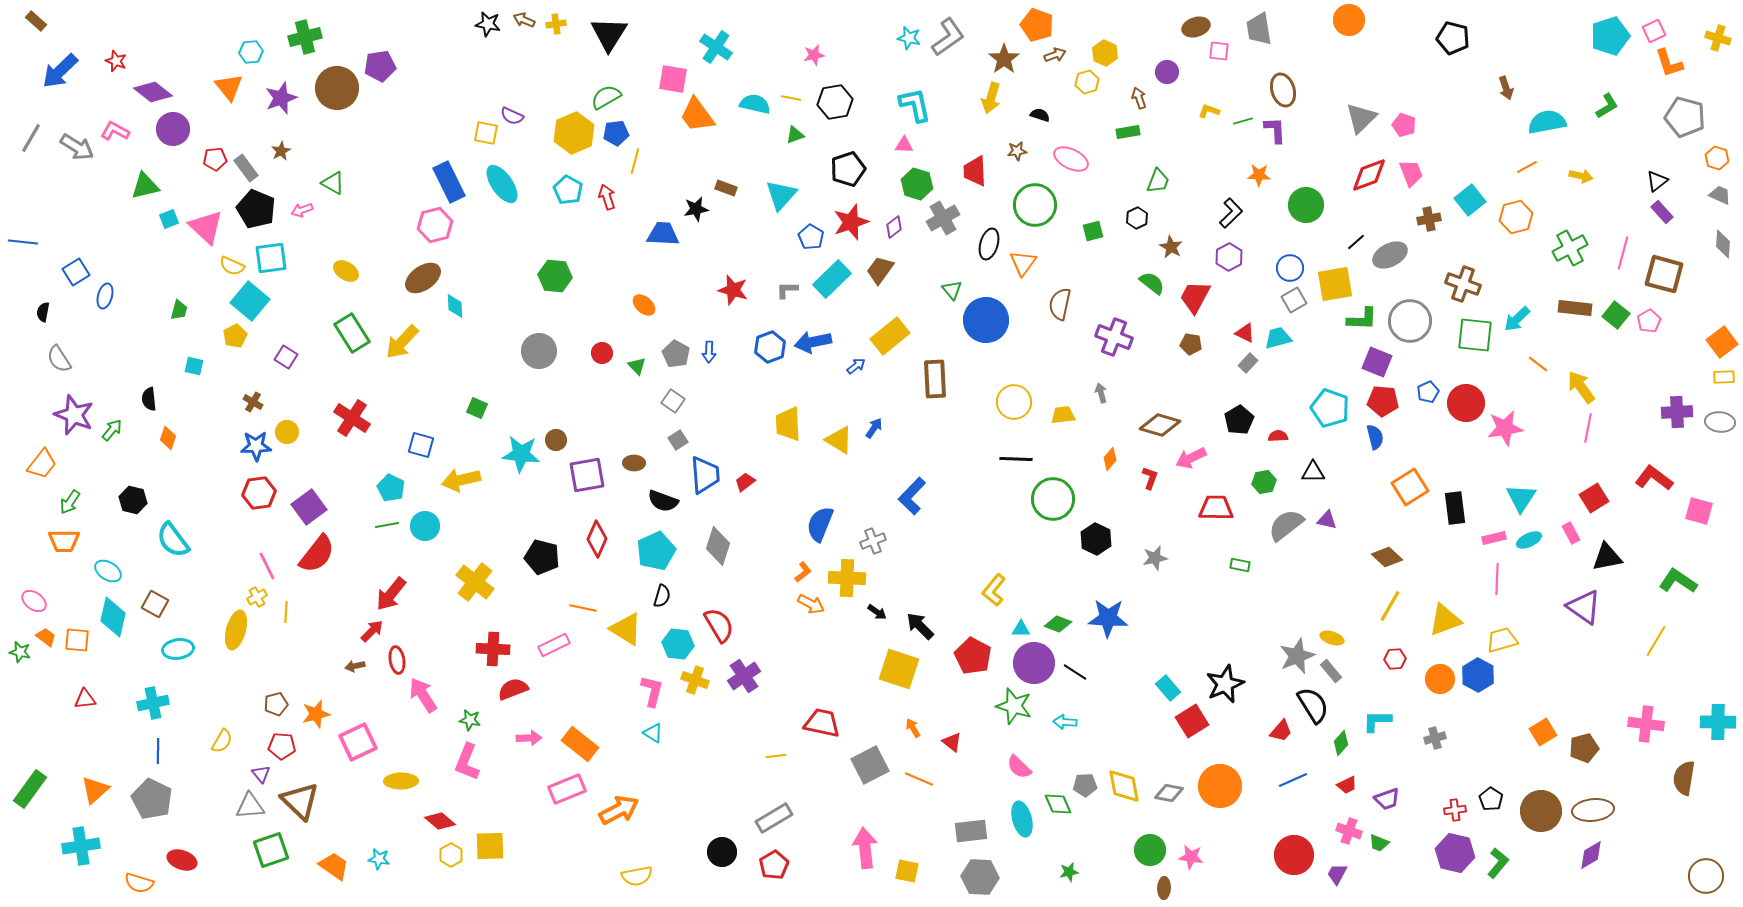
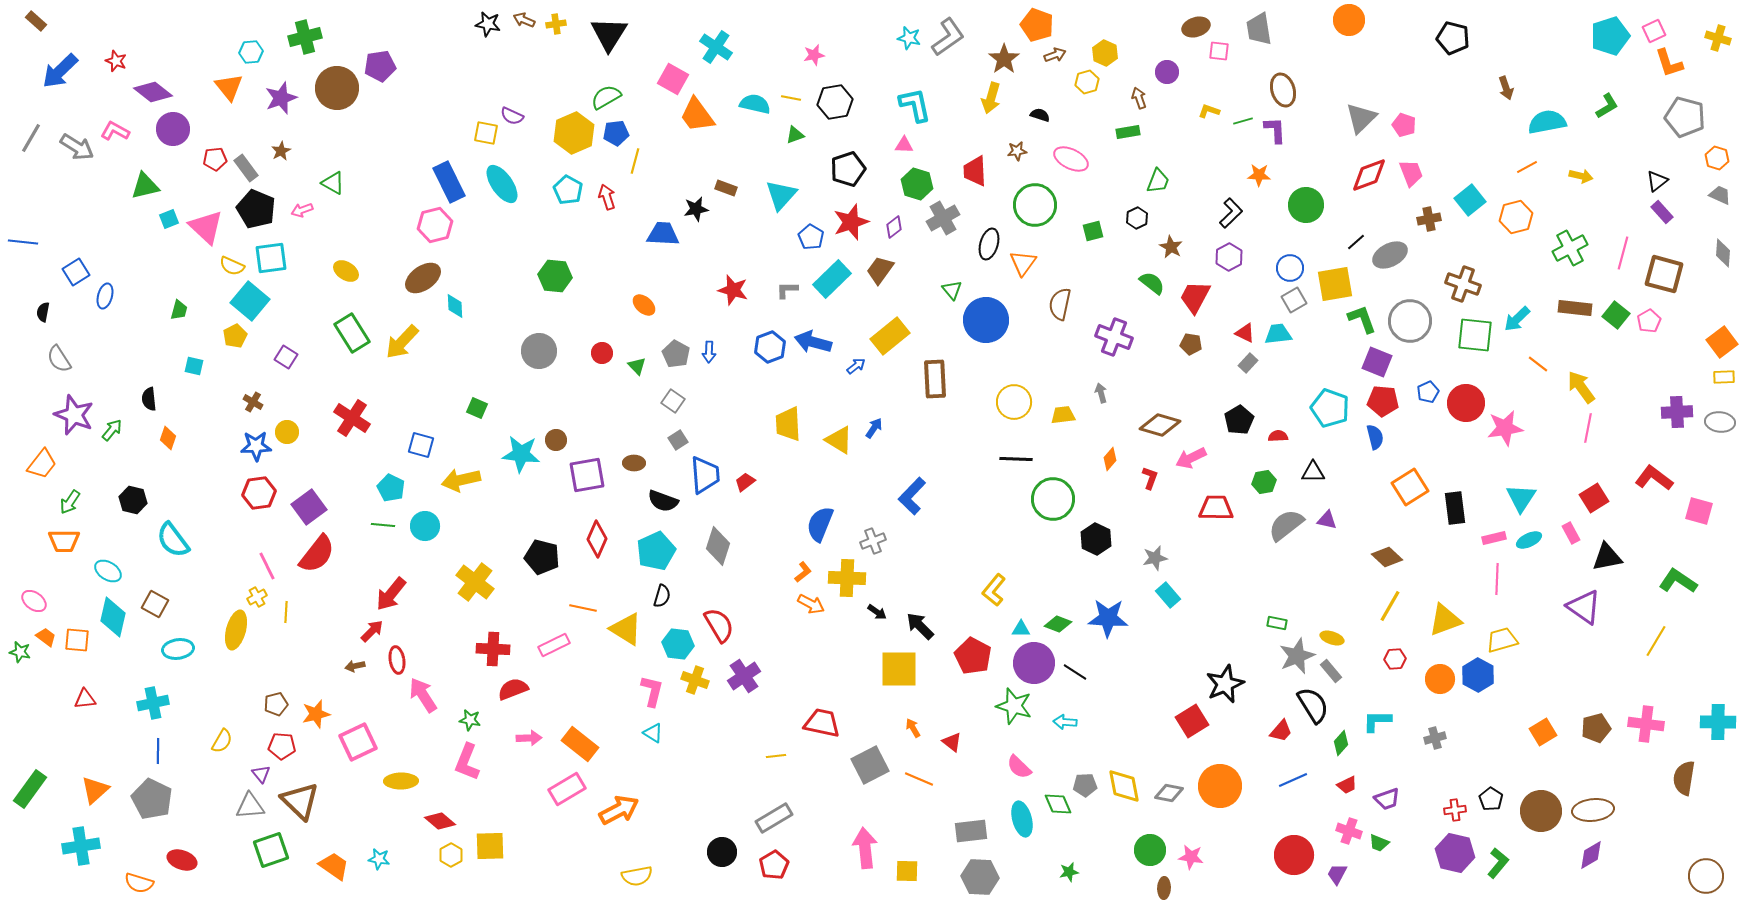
pink square at (673, 79): rotated 20 degrees clockwise
gray diamond at (1723, 244): moved 9 px down
green L-shape at (1362, 319): rotated 112 degrees counterclockwise
cyan trapezoid at (1278, 338): moved 4 px up; rotated 8 degrees clockwise
blue arrow at (813, 342): rotated 27 degrees clockwise
green line at (387, 525): moved 4 px left; rotated 15 degrees clockwise
green rectangle at (1240, 565): moved 37 px right, 58 px down
yellow square at (899, 669): rotated 18 degrees counterclockwise
cyan rectangle at (1168, 688): moved 93 px up
brown pentagon at (1584, 748): moved 12 px right, 20 px up
pink rectangle at (567, 789): rotated 9 degrees counterclockwise
yellow square at (907, 871): rotated 10 degrees counterclockwise
